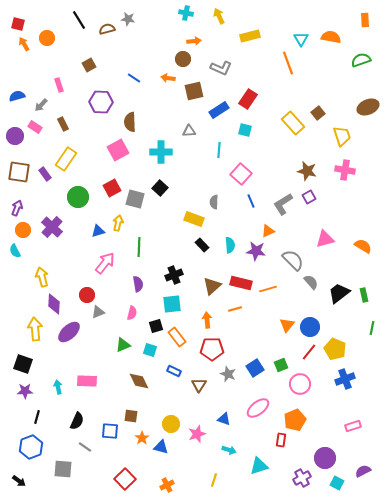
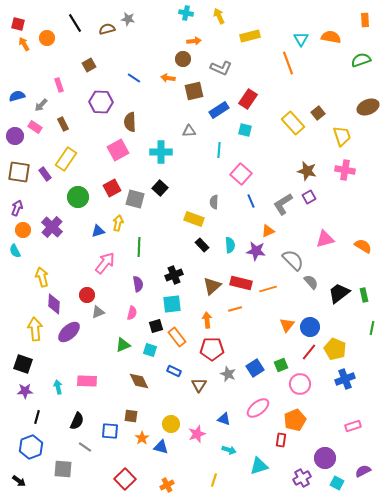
black line at (79, 20): moved 4 px left, 3 px down
